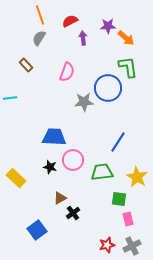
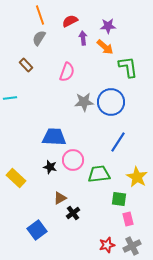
orange arrow: moved 21 px left, 9 px down
blue circle: moved 3 px right, 14 px down
green trapezoid: moved 3 px left, 2 px down
